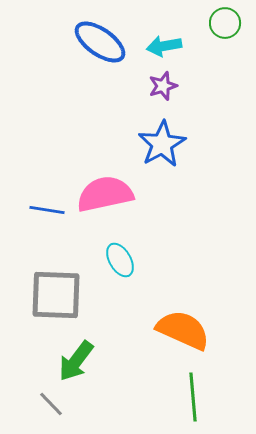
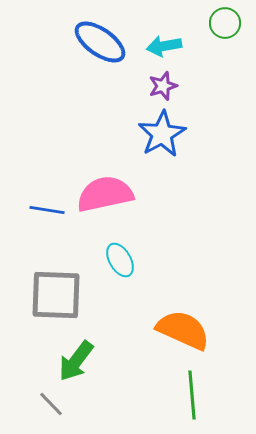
blue star: moved 10 px up
green line: moved 1 px left, 2 px up
